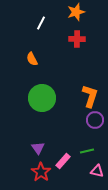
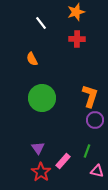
white line: rotated 64 degrees counterclockwise
green line: rotated 56 degrees counterclockwise
